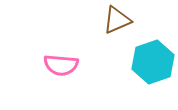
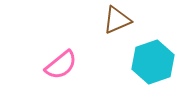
pink semicircle: rotated 44 degrees counterclockwise
